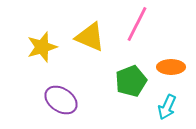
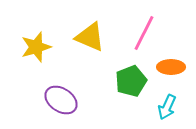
pink line: moved 7 px right, 9 px down
yellow star: moved 6 px left
